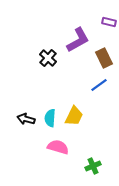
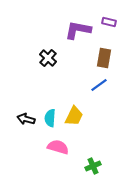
purple L-shape: moved 10 px up; rotated 140 degrees counterclockwise
brown rectangle: rotated 36 degrees clockwise
